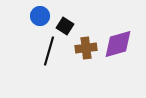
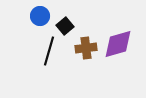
black square: rotated 18 degrees clockwise
